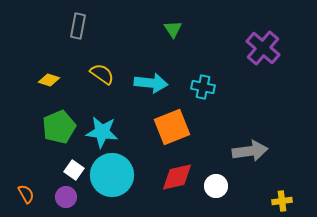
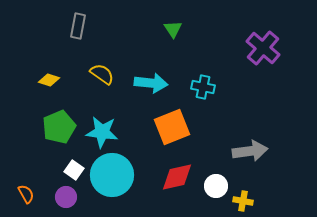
yellow cross: moved 39 px left; rotated 18 degrees clockwise
